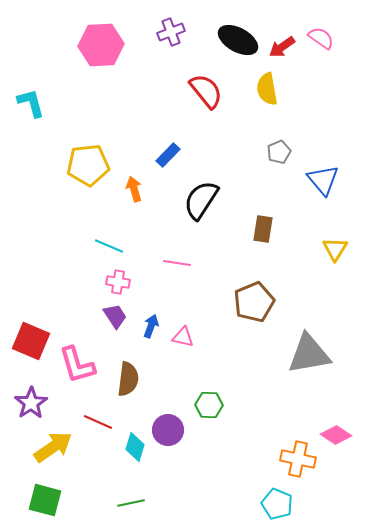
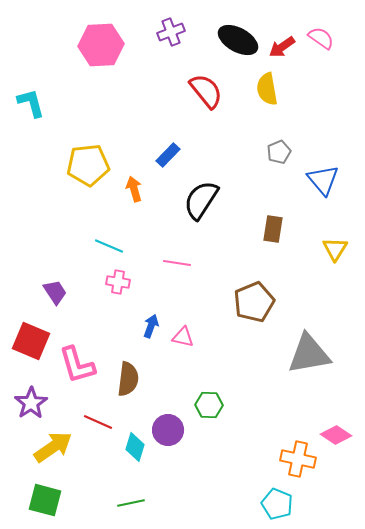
brown rectangle: moved 10 px right
purple trapezoid: moved 60 px left, 24 px up
